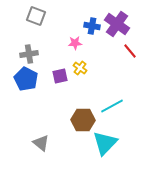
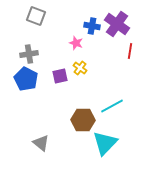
pink star: moved 1 px right; rotated 24 degrees clockwise
red line: rotated 49 degrees clockwise
